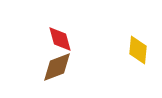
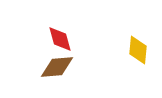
brown diamond: rotated 16 degrees clockwise
